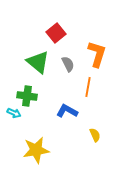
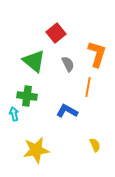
green triangle: moved 4 px left, 1 px up
cyan arrow: moved 1 px down; rotated 128 degrees counterclockwise
yellow semicircle: moved 10 px down
